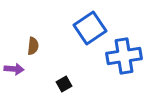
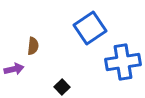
blue cross: moved 1 px left, 6 px down
purple arrow: rotated 18 degrees counterclockwise
black square: moved 2 px left, 3 px down; rotated 14 degrees counterclockwise
